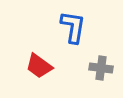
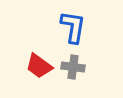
gray cross: moved 28 px left, 1 px up
